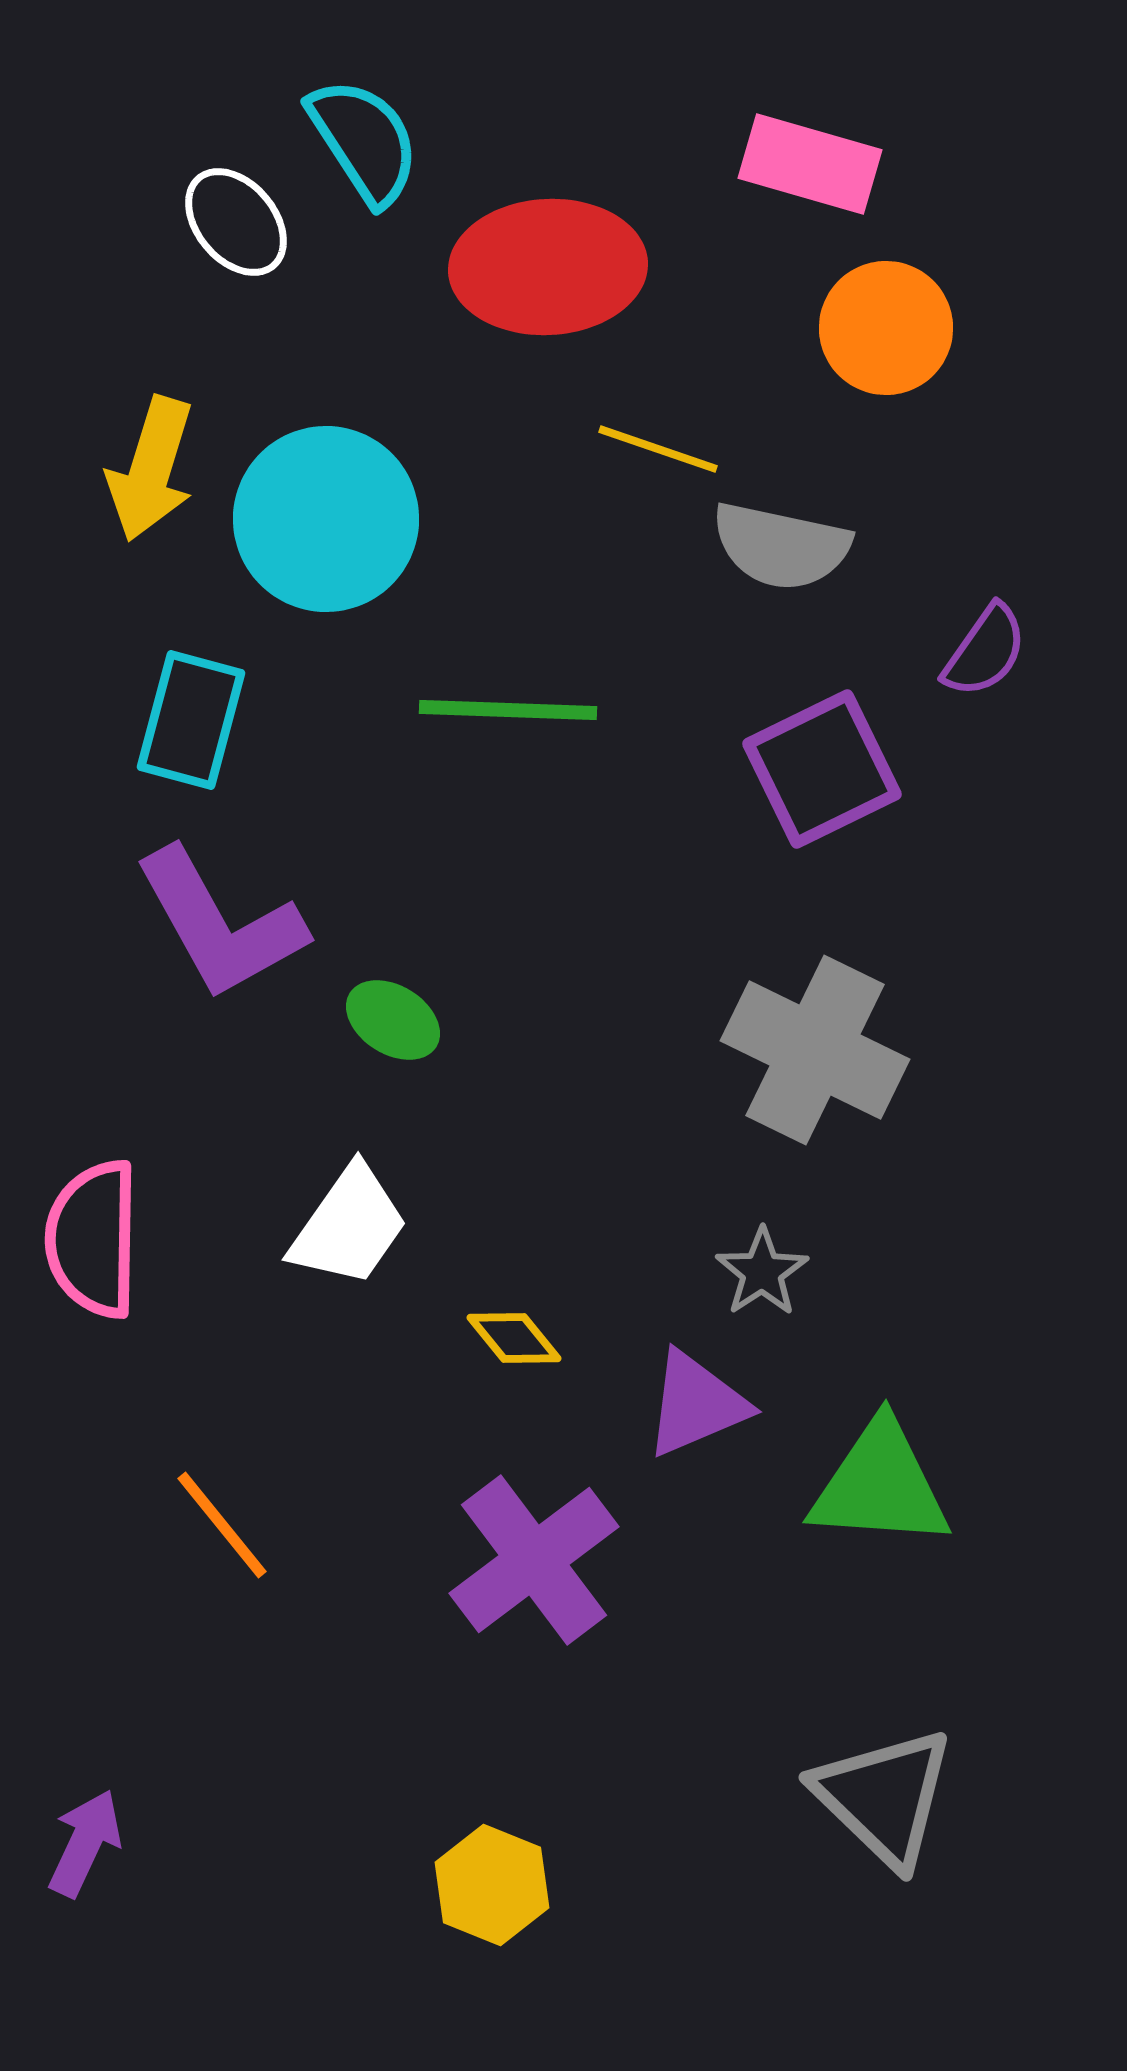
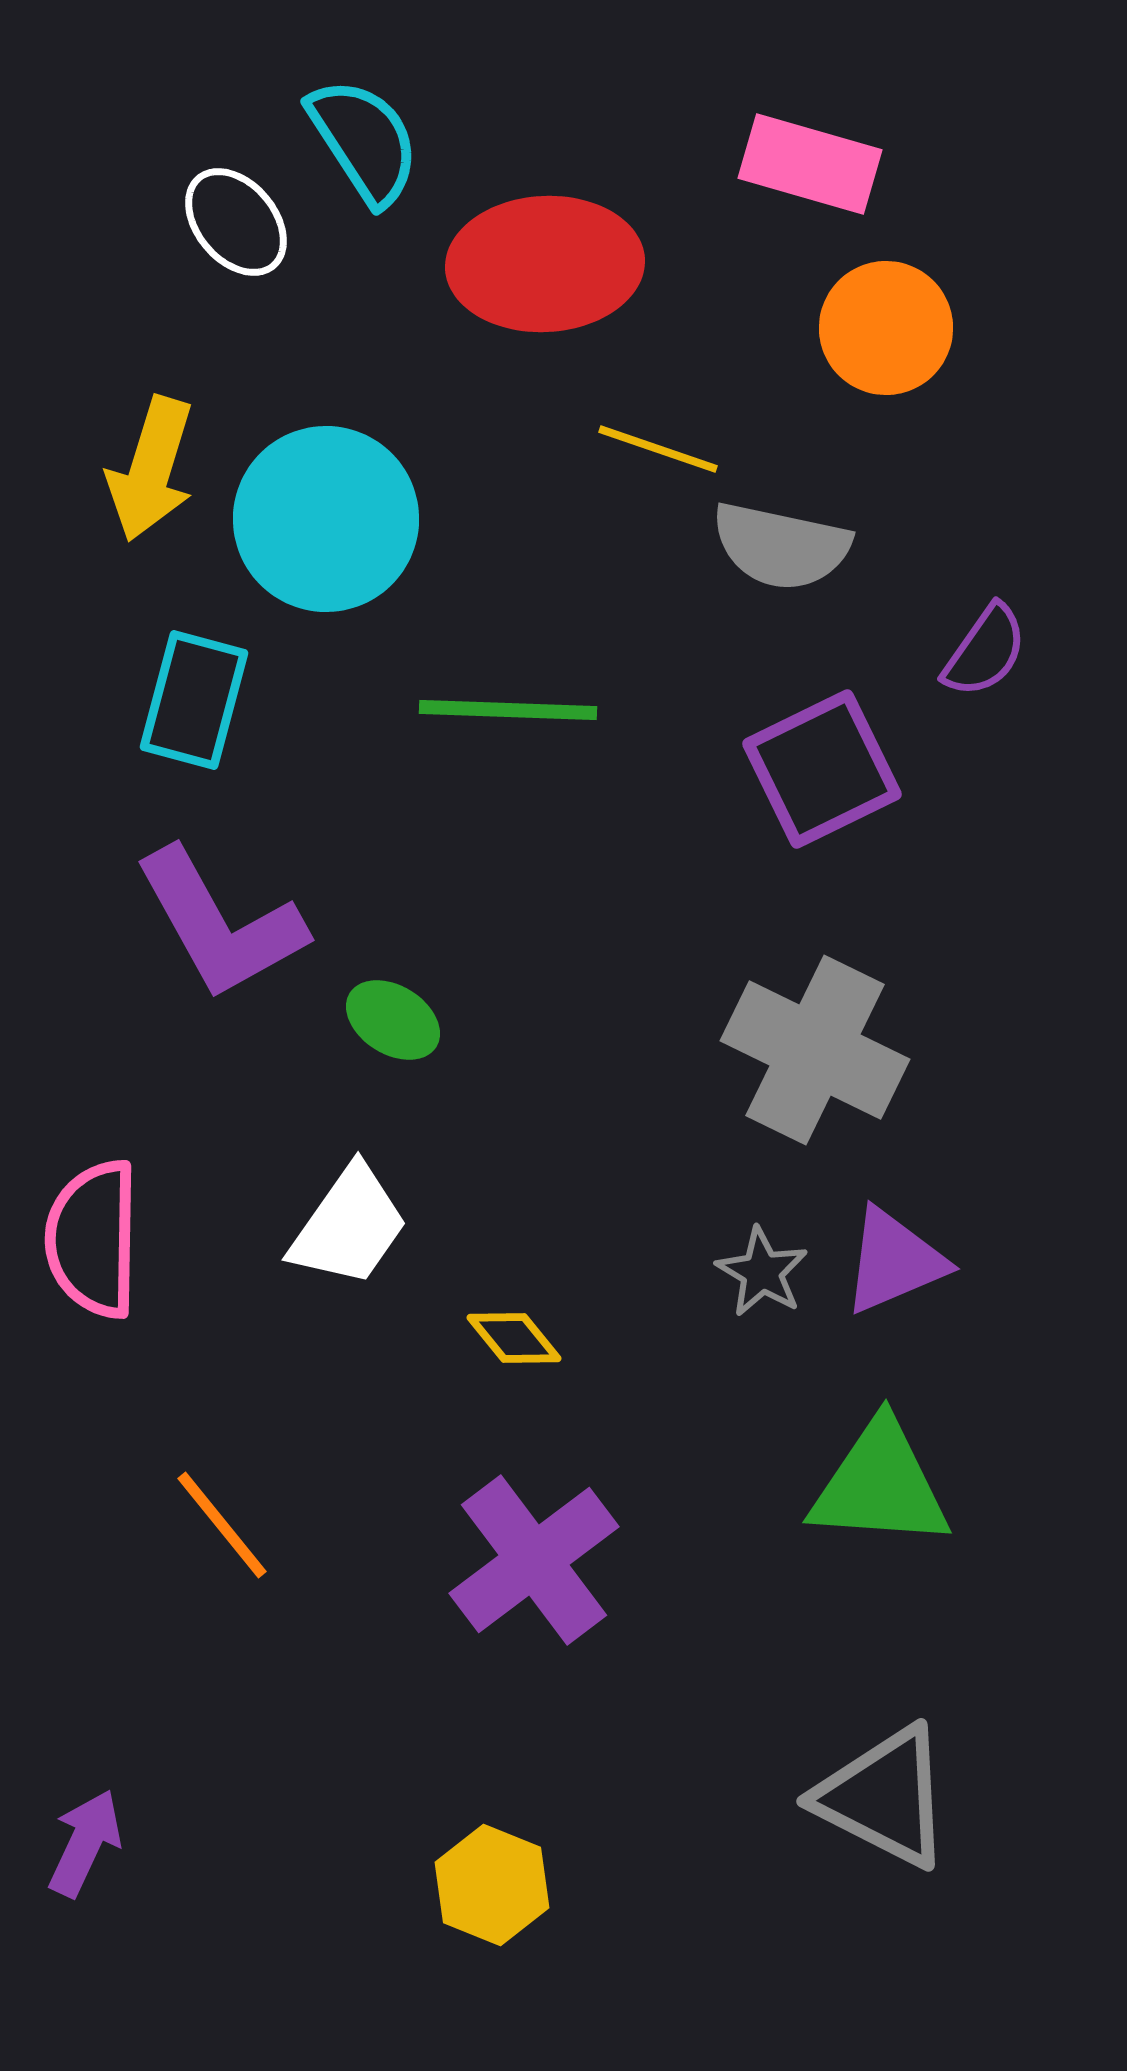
red ellipse: moved 3 px left, 3 px up
cyan rectangle: moved 3 px right, 20 px up
gray star: rotated 8 degrees counterclockwise
purple triangle: moved 198 px right, 143 px up
gray triangle: rotated 17 degrees counterclockwise
